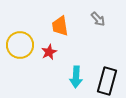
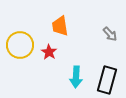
gray arrow: moved 12 px right, 15 px down
red star: rotated 14 degrees counterclockwise
black rectangle: moved 1 px up
